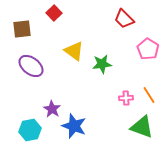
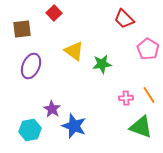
purple ellipse: rotated 75 degrees clockwise
green triangle: moved 1 px left
